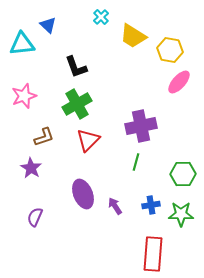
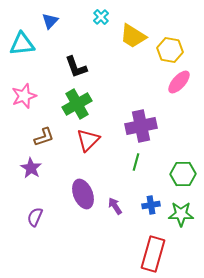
blue triangle: moved 2 px right, 4 px up; rotated 30 degrees clockwise
red rectangle: rotated 12 degrees clockwise
